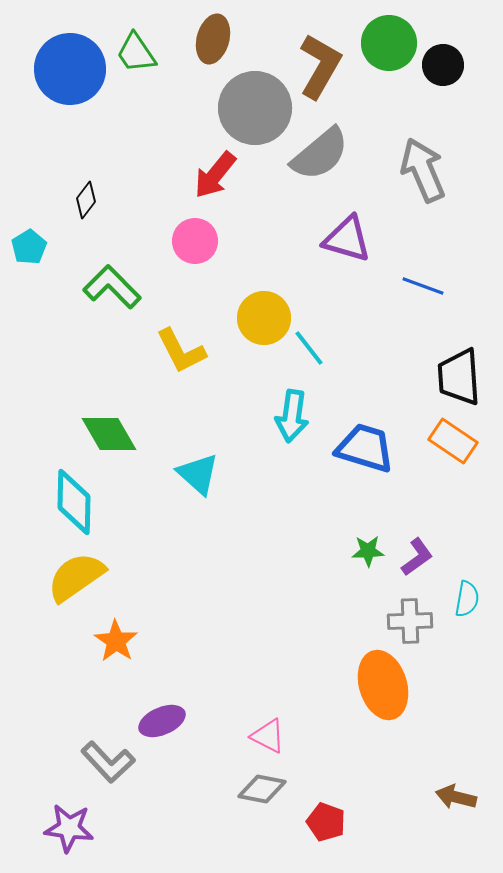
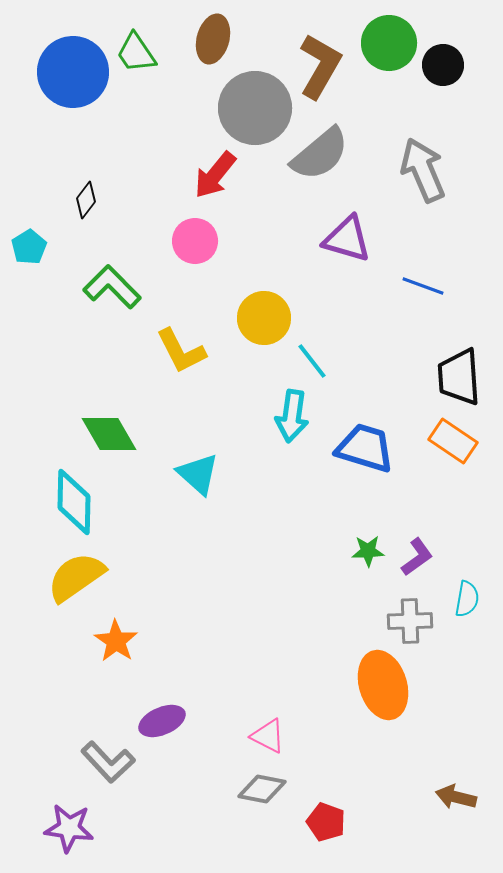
blue circle: moved 3 px right, 3 px down
cyan line: moved 3 px right, 13 px down
